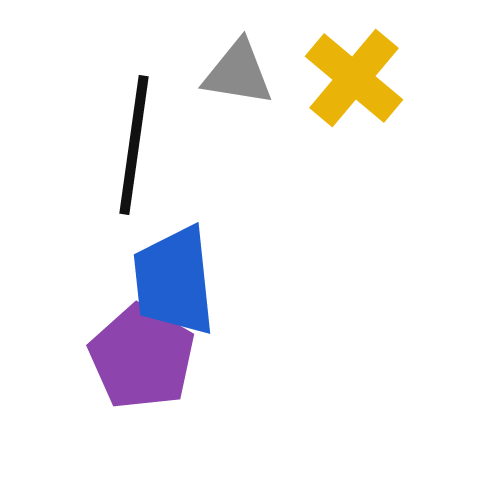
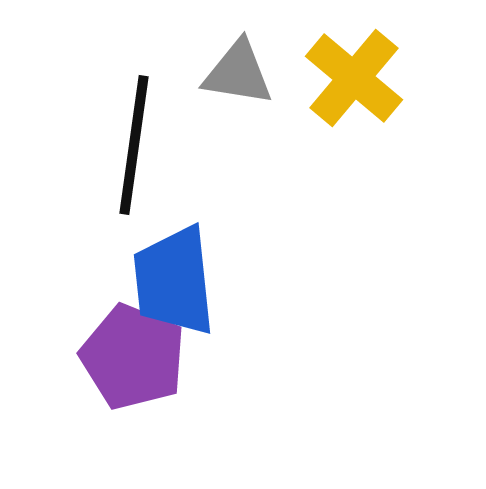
purple pentagon: moved 9 px left; rotated 8 degrees counterclockwise
